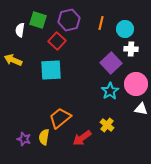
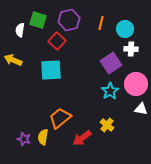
purple square: rotated 10 degrees clockwise
yellow semicircle: moved 1 px left
